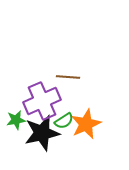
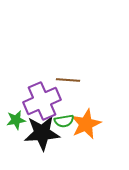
brown line: moved 3 px down
green semicircle: rotated 24 degrees clockwise
black star: rotated 9 degrees clockwise
